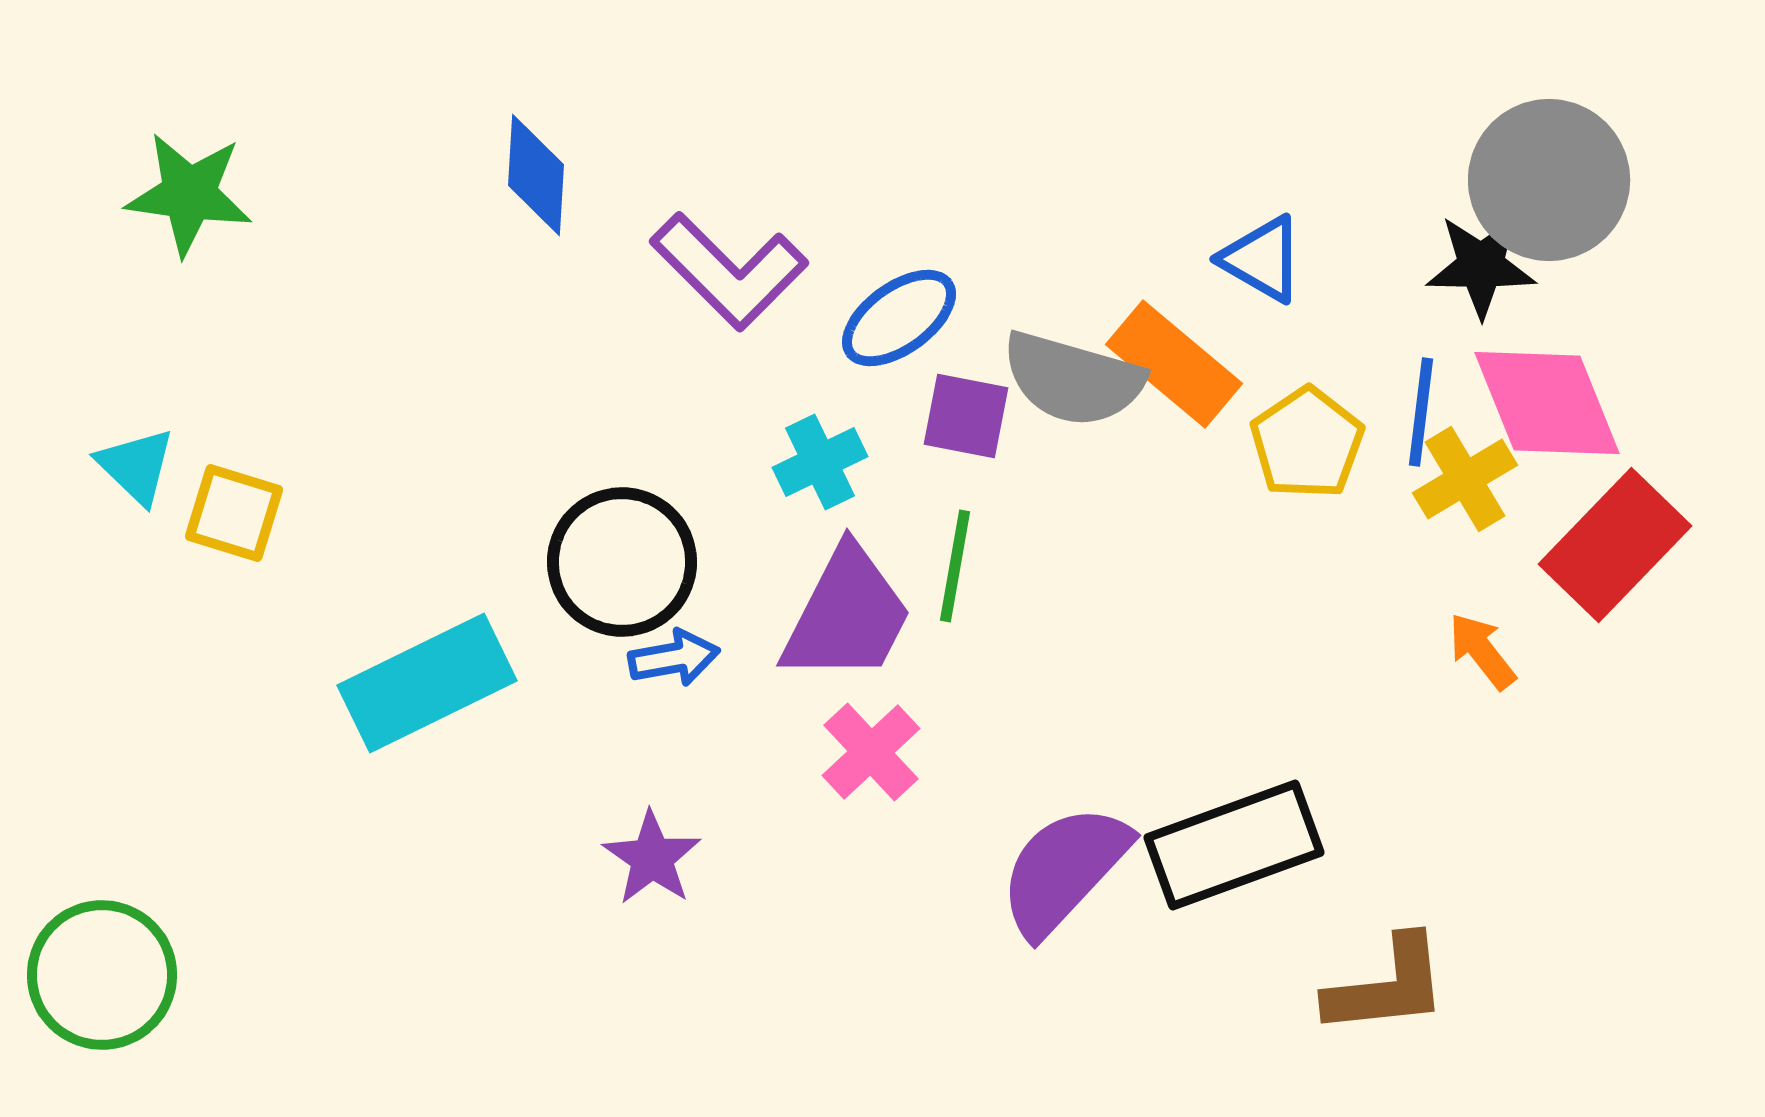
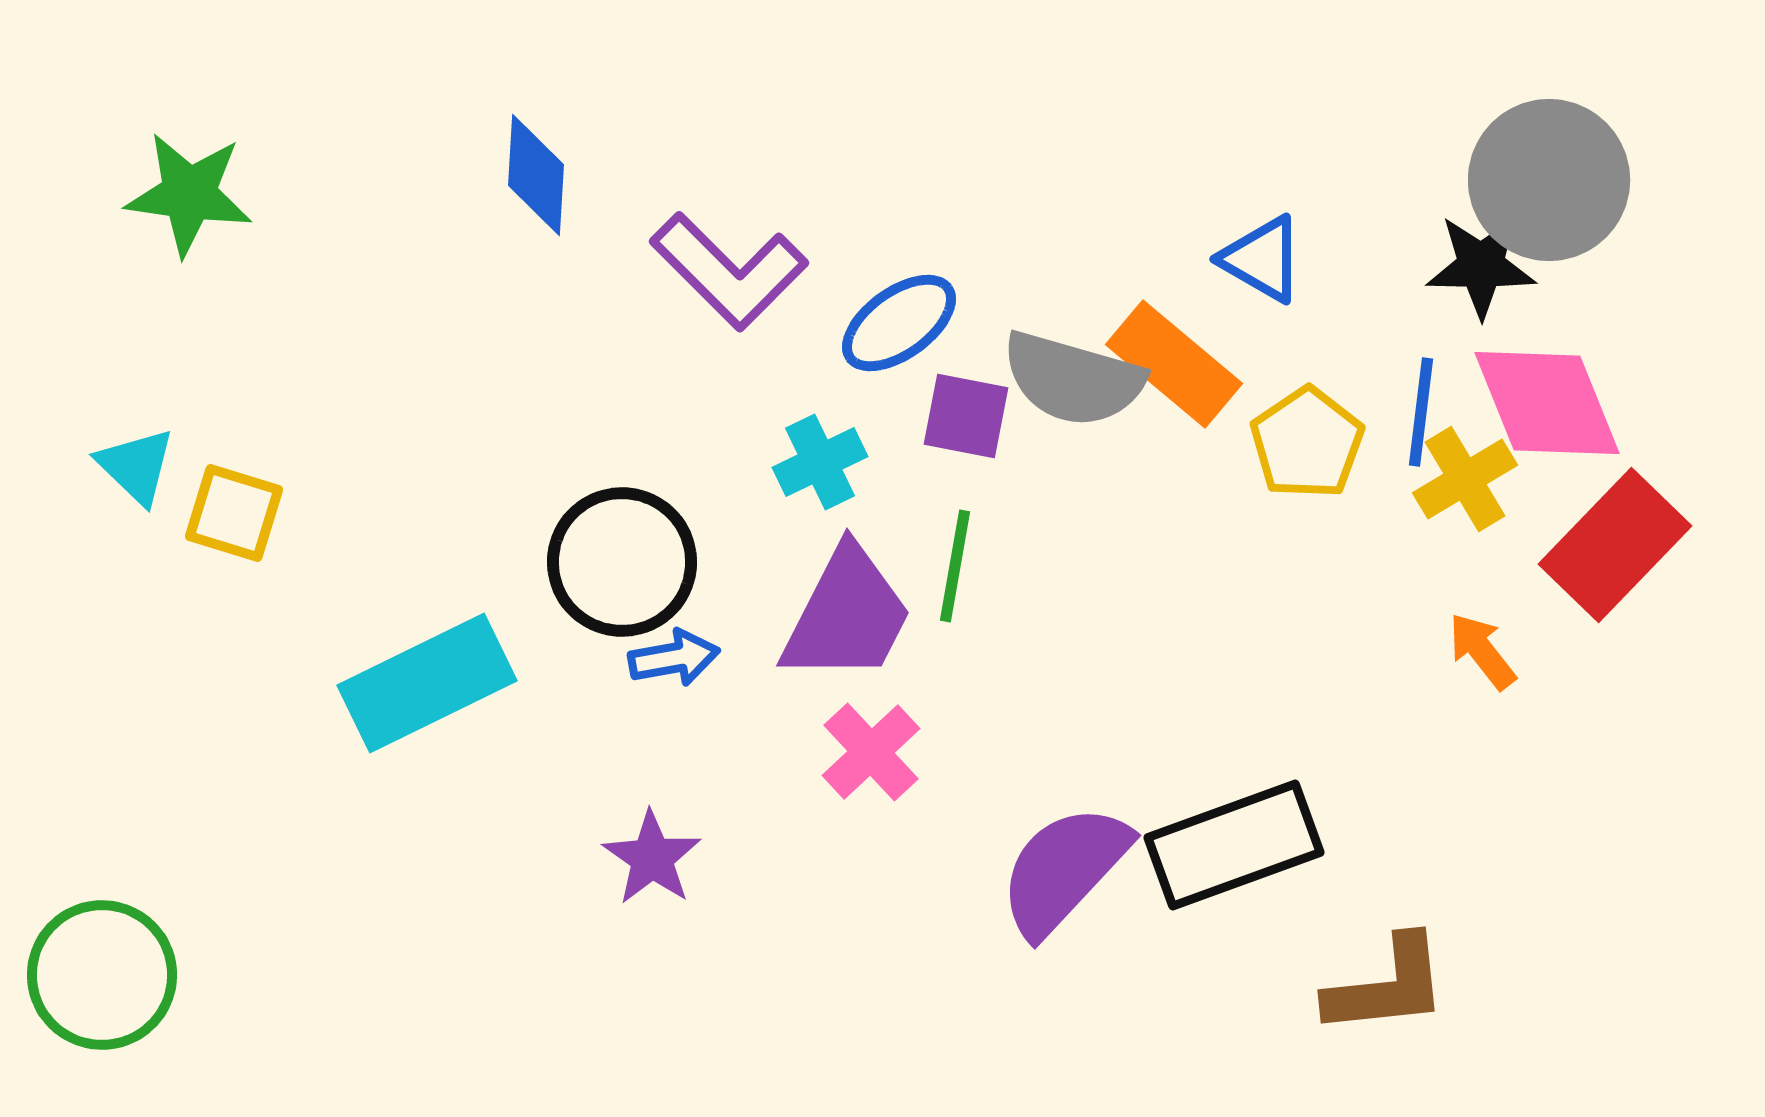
blue ellipse: moved 5 px down
